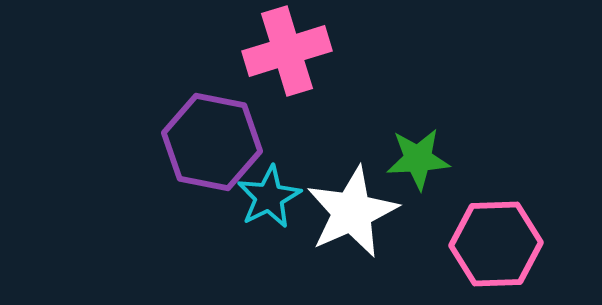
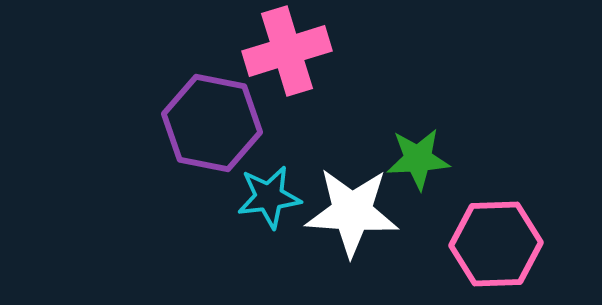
purple hexagon: moved 19 px up
cyan star: rotated 20 degrees clockwise
white star: rotated 28 degrees clockwise
